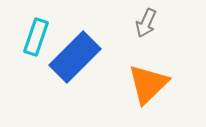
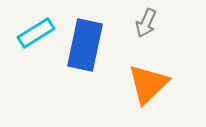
cyan rectangle: moved 4 px up; rotated 39 degrees clockwise
blue rectangle: moved 10 px right, 12 px up; rotated 33 degrees counterclockwise
